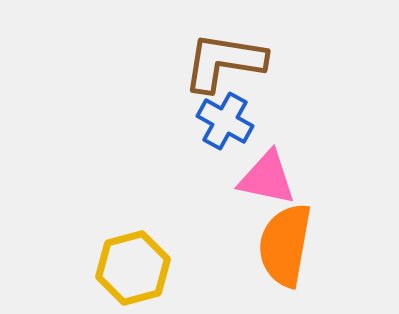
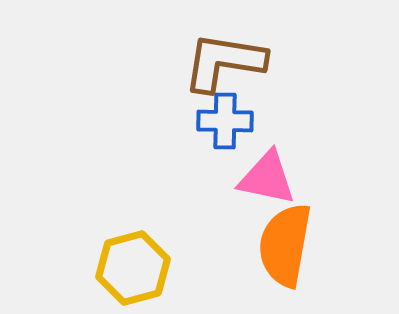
blue cross: rotated 28 degrees counterclockwise
